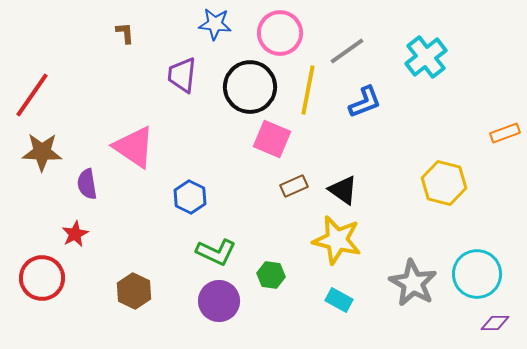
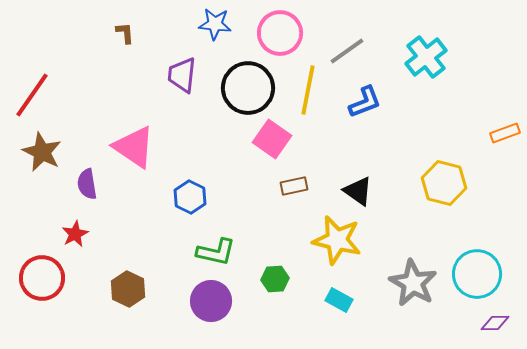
black circle: moved 2 px left, 1 px down
pink square: rotated 12 degrees clockwise
brown star: rotated 24 degrees clockwise
brown rectangle: rotated 12 degrees clockwise
black triangle: moved 15 px right, 1 px down
green L-shape: rotated 12 degrees counterclockwise
green hexagon: moved 4 px right, 4 px down; rotated 12 degrees counterclockwise
brown hexagon: moved 6 px left, 2 px up
purple circle: moved 8 px left
